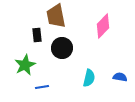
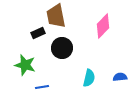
black rectangle: moved 1 px right, 2 px up; rotated 72 degrees clockwise
green star: rotated 30 degrees counterclockwise
blue semicircle: rotated 16 degrees counterclockwise
